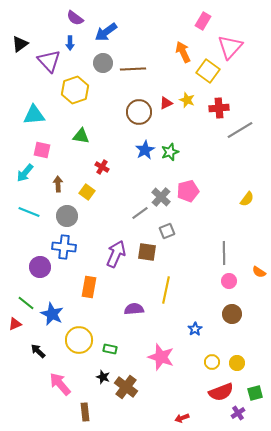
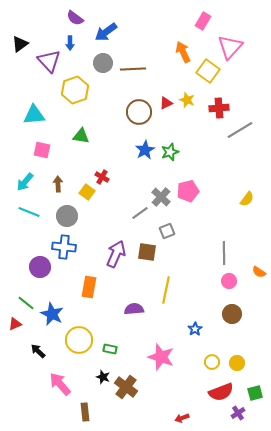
red cross at (102, 167): moved 10 px down
cyan arrow at (25, 173): moved 9 px down
